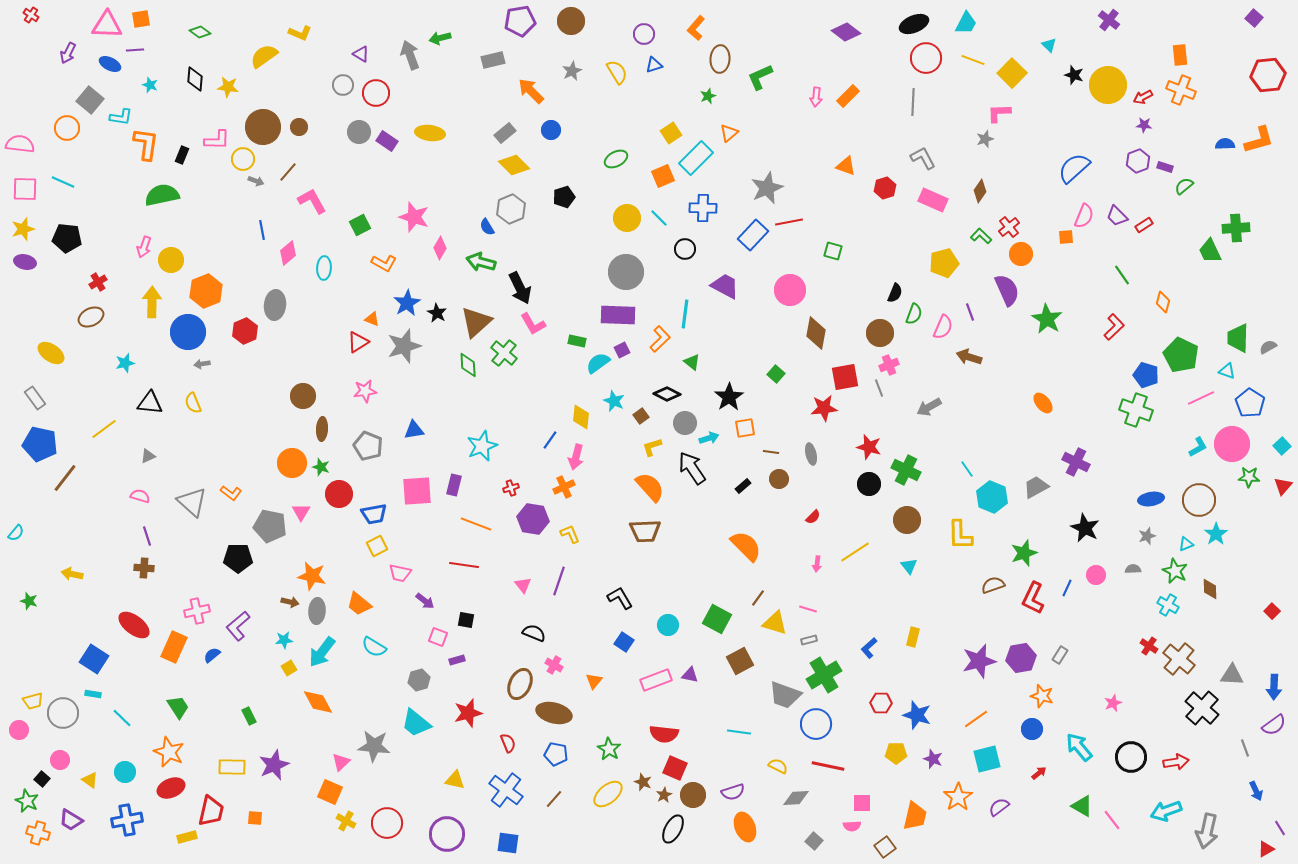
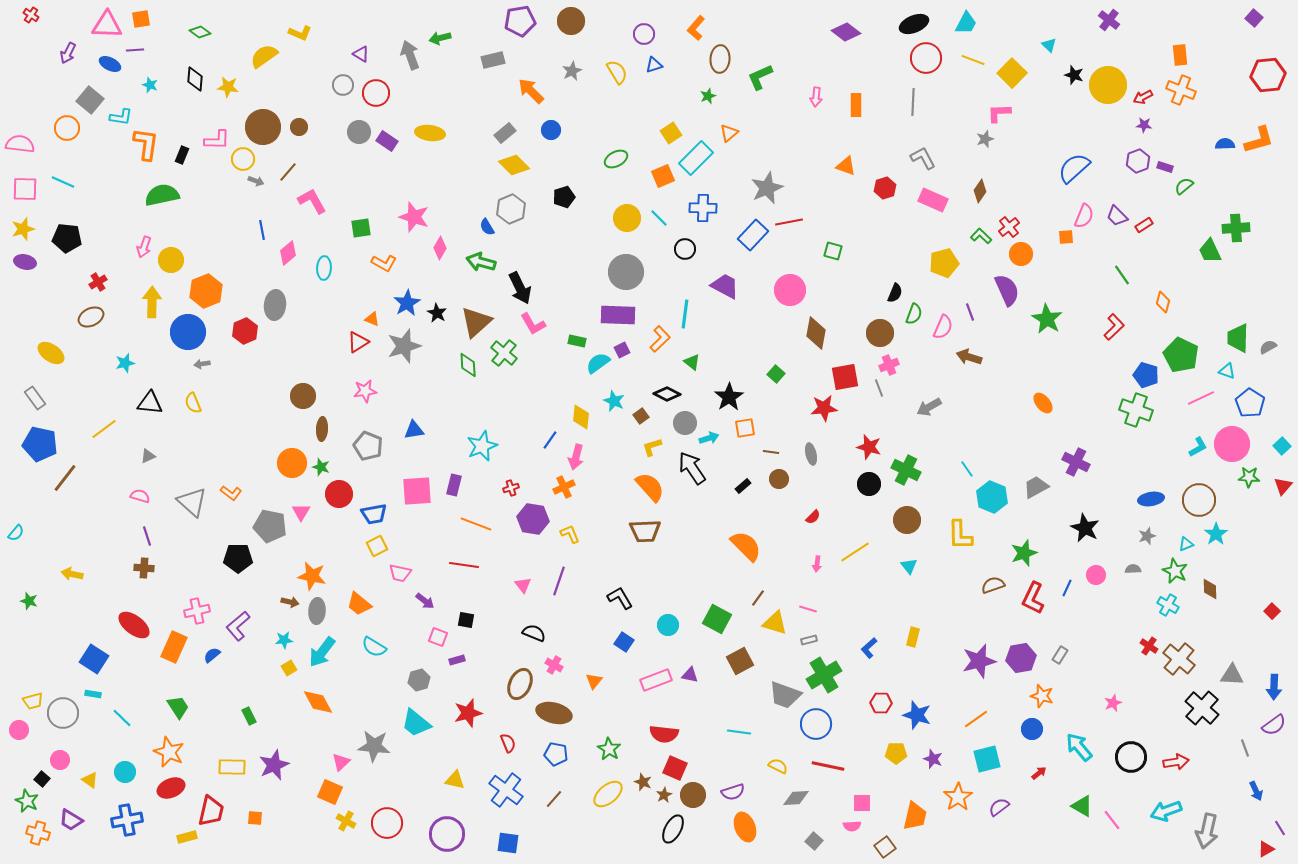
orange rectangle at (848, 96): moved 8 px right, 9 px down; rotated 45 degrees counterclockwise
green square at (360, 225): moved 1 px right, 3 px down; rotated 20 degrees clockwise
